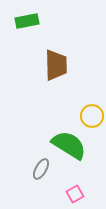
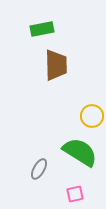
green rectangle: moved 15 px right, 8 px down
green semicircle: moved 11 px right, 7 px down
gray ellipse: moved 2 px left
pink square: rotated 18 degrees clockwise
